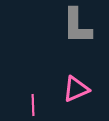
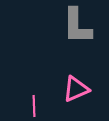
pink line: moved 1 px right, 1 px down
